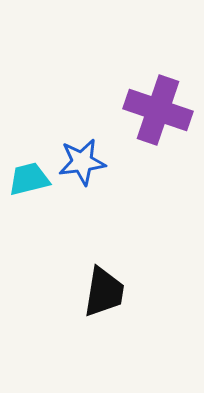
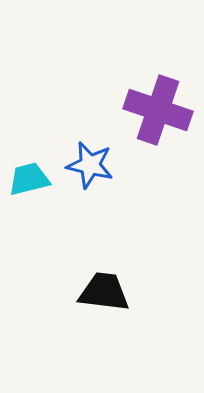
blue star: moved 8 px right, 3 px down; rotated 21 degrees clockwise
black trapezoid: rotated 92 degrees counterclockwise
